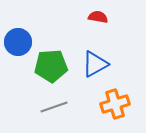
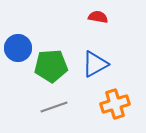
blue circle: moved 6 px down
